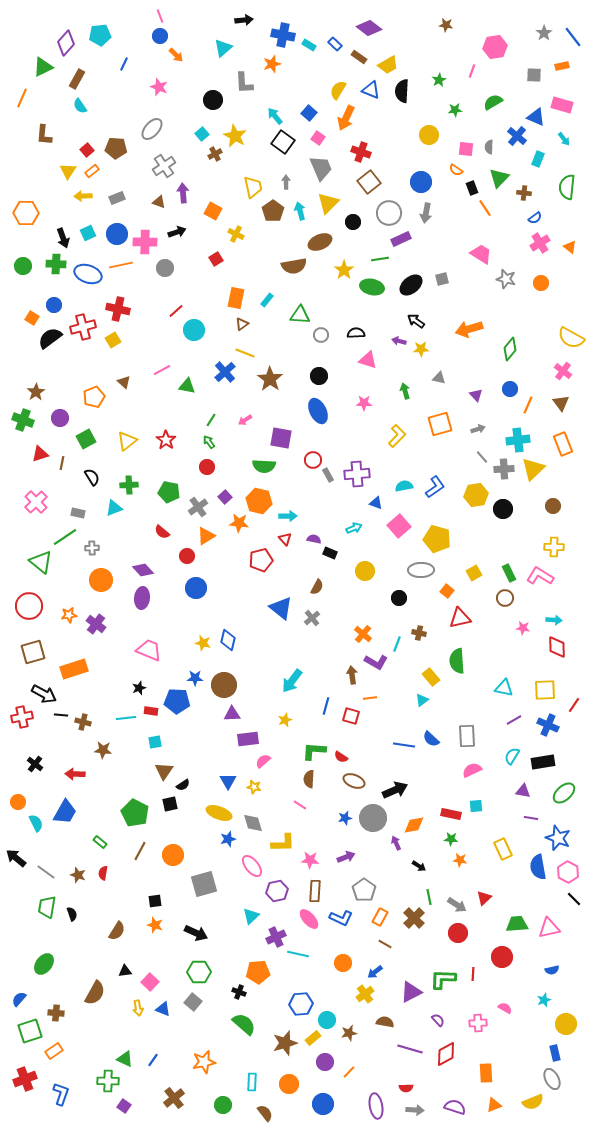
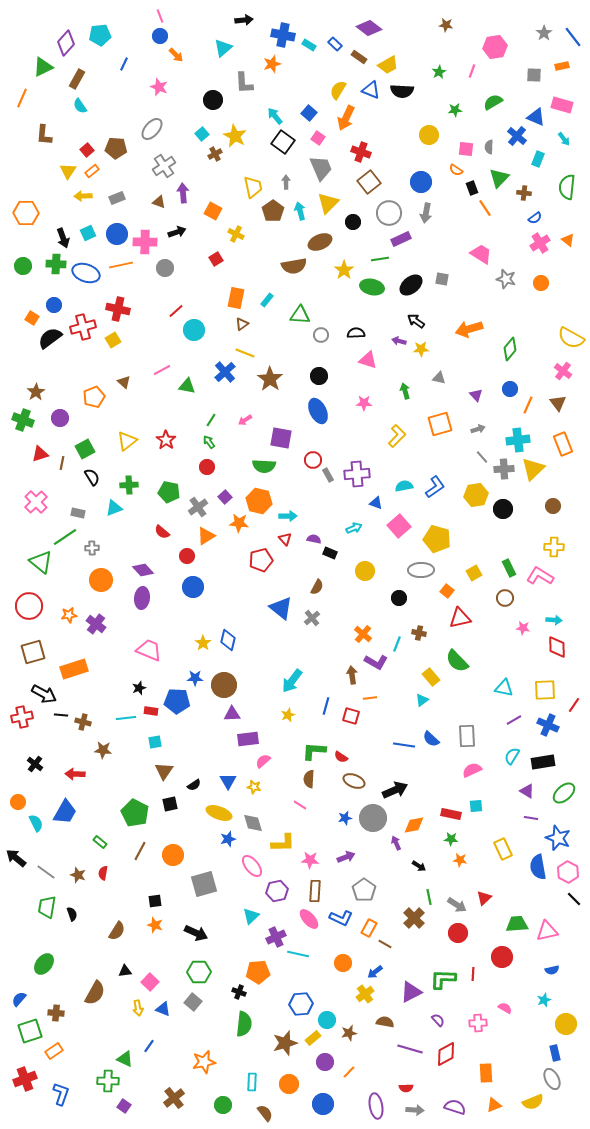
green star at (439, 80): moved 8 px up
black semicircle at (402, 91): rotated 90 degrees counterclockwise
orange triangle at (570, 247): moved 2 px left, 7 px up
blue ellipse at (88, 274): moved 2 px left, 1 px up
gray square at (442, 279): rotated 24 degrees clockwise
brown triangle at (561, 403): moved 3 px left
green square at (86, 439): moved 1 px left, 10 px down
green rectangle at (509, 573): moved 5 px up
blue circle at (196, 588): moved 3 px left, 1 px up
yellow star at (203, 643): rotated 21 degrees clockwise
green semicircle at (457, 661): rotated 40 degrees counterclockwise
yellow star at (285, 720): moved 3 px right, 5 px up
black semicircle at (183, 785): moved 11 px right
purple triangle at (523, 791): moved 4 px right; rotated 21 degrees clockwise
orange rectangle at (380, 917): moved 11 px left, 11 px down
pink triangle at (549, 928): moved 2 px left, 3 px down
green semicircle at (244, 1024): rotated 55 degrees clockwise
blue line at (153, 1060): moved 4 px left, 14 px up
